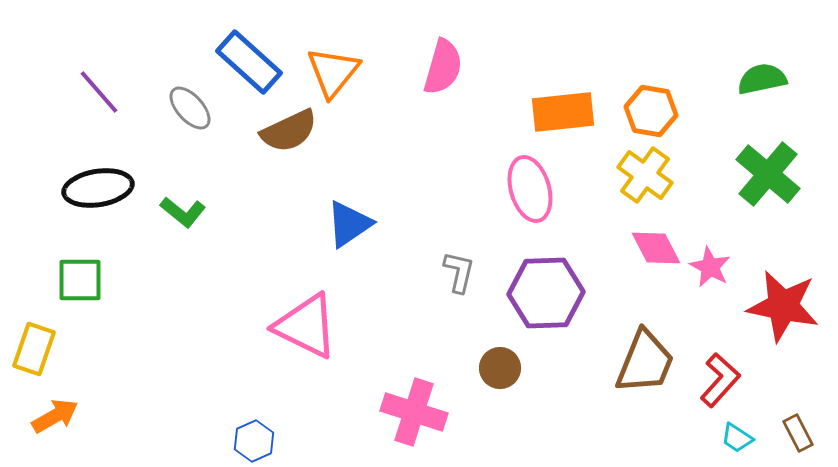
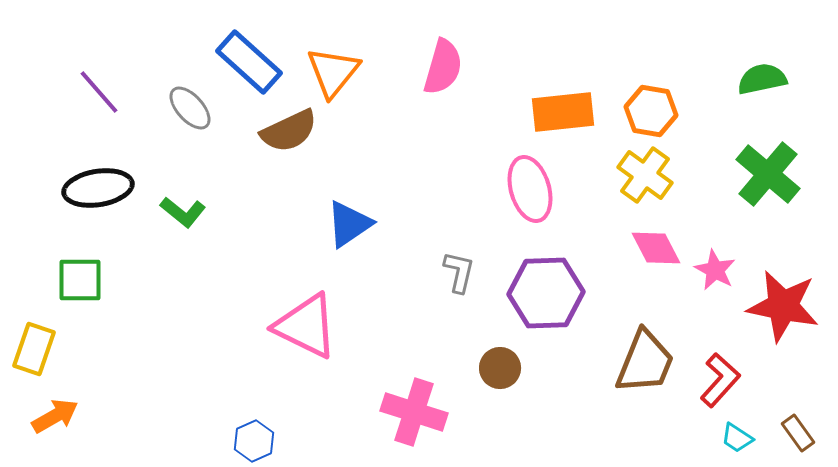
pink star: moved 5 px right, 3 px down
brown rectangle: rotated 9 degrees counterclockwise
